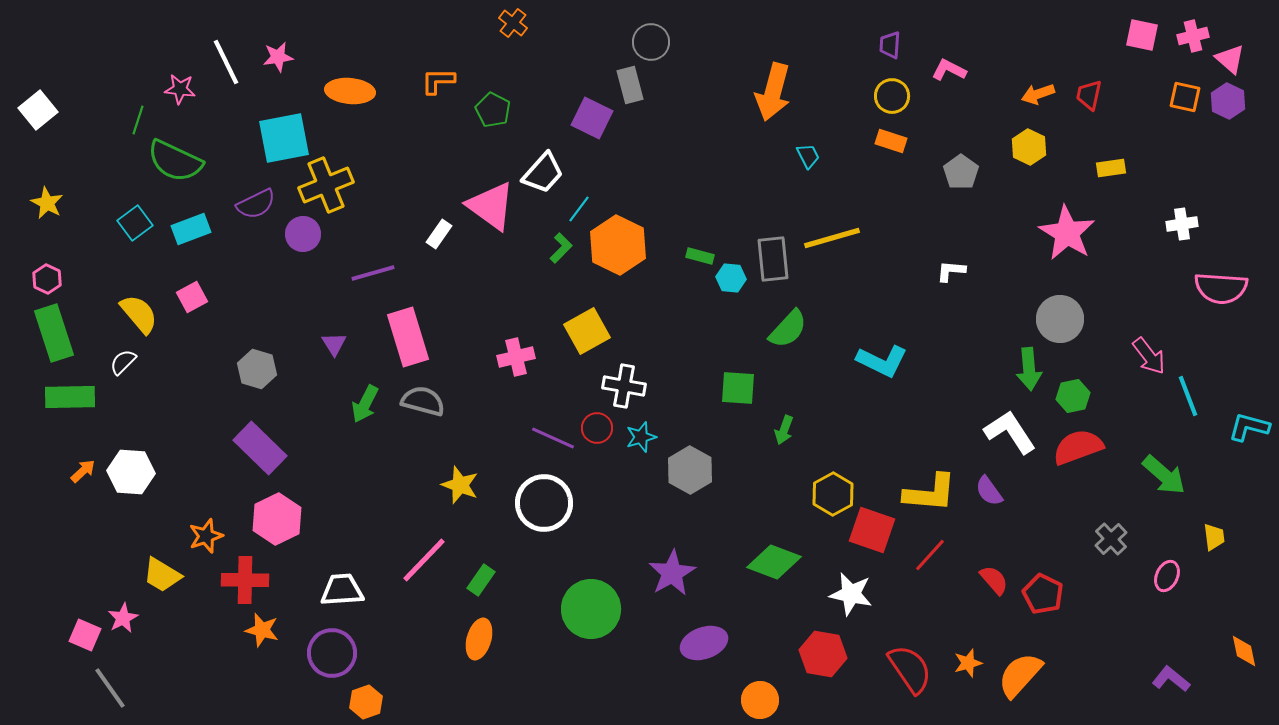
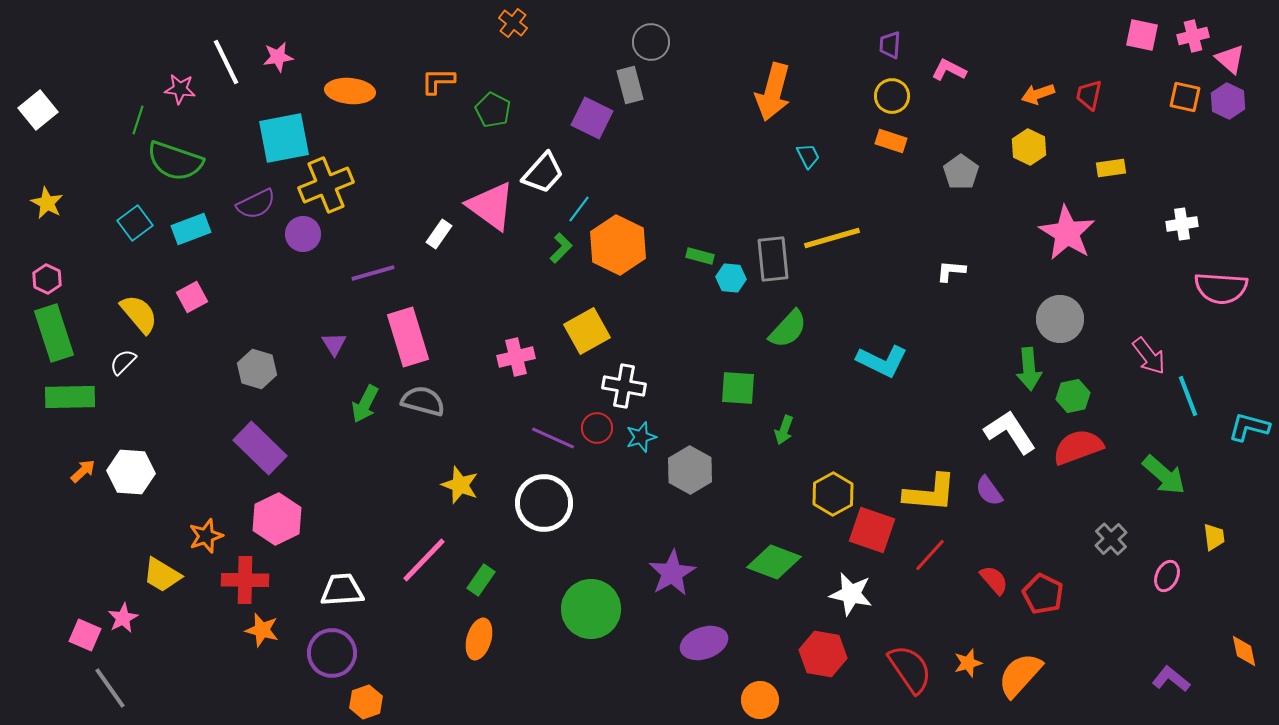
green semicircle at (175, 161): rotated 6 degrees counterclockwise
